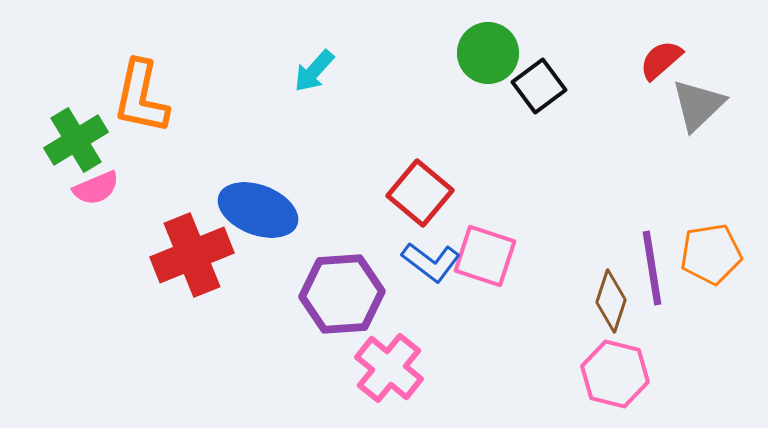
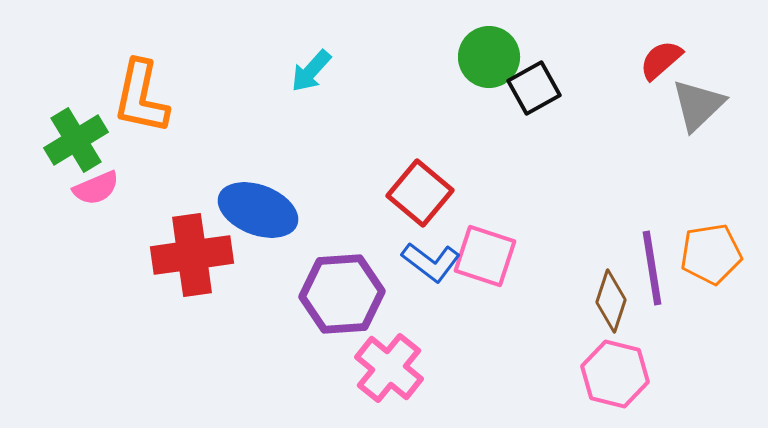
green circle: moved 1 px right, 4 px down
cyan arrow: moved 3 px left
black square: moved 5 px left, 2 px down; rotated 8 degrees clockwise
red cross: rotated 14 degrees clockwise
